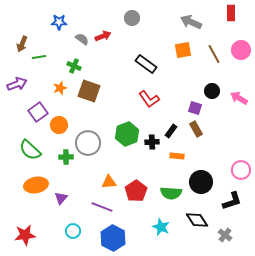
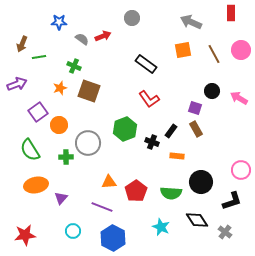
green hexagon at (127, 134): moved 2 px left, 5 px up
black cross at (152, 142): rotated 24 degrees clockwise
green semicircle at (30, 150): rotated 15 degrees clockwise
gray cross at (225, 235): moved 3 px up
